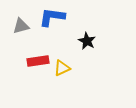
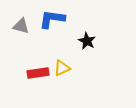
blue L-shape: moved 2 px down
gray triangle: rotated 30 degrees clockwise
red rectangle: moved 12 px down
